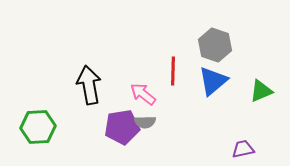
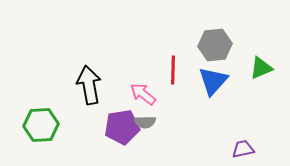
gray hexagon: rotated 24 degrees counterclockwise
red line: moved 1 px up
blue triangle: rotated 8 degrees counterclockwise
green triangle: moved 23 px up
green hexagon: moved 3 px right, 2 px up
